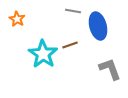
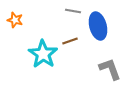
orange star: moved 2 px left, 1 px down; rotated 14 degrees counterclockwise
brown line: moved 4 px up
